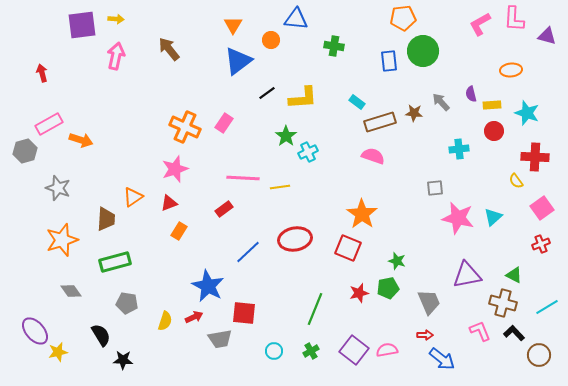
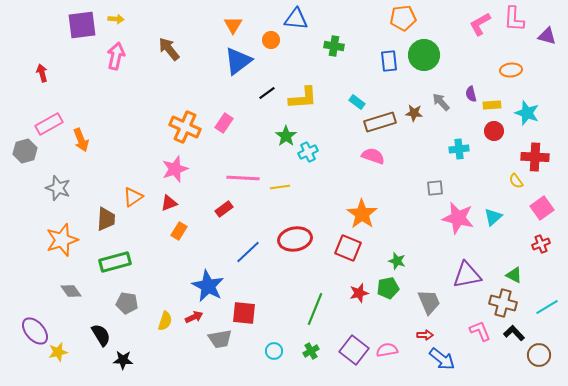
green circle at (423, 51): moved 1 px right, 4 px down
orange arrow at (81, 140): rotated 50 degrees clockwise
